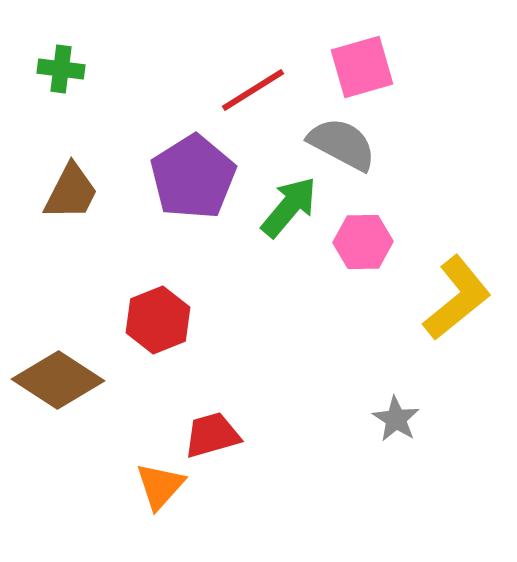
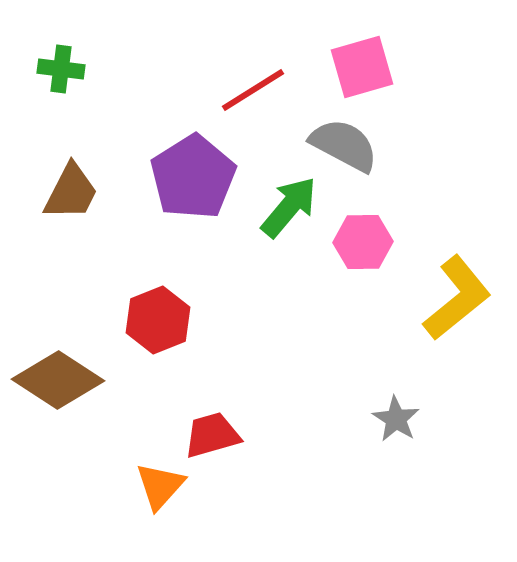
gray semicircle: moved 2 px right, 1 px down
